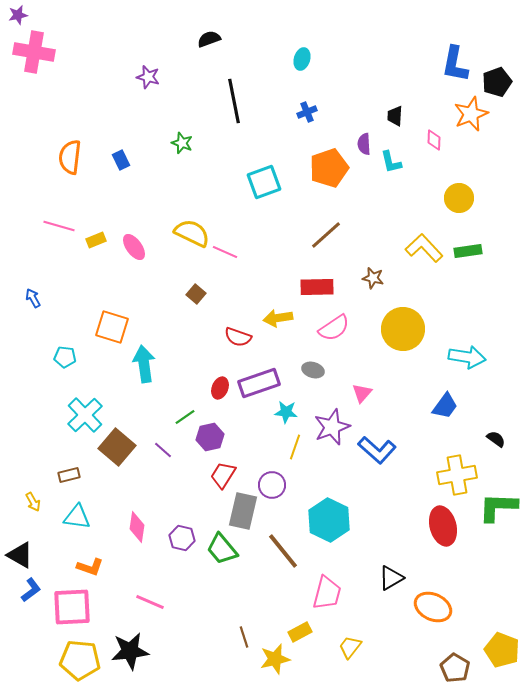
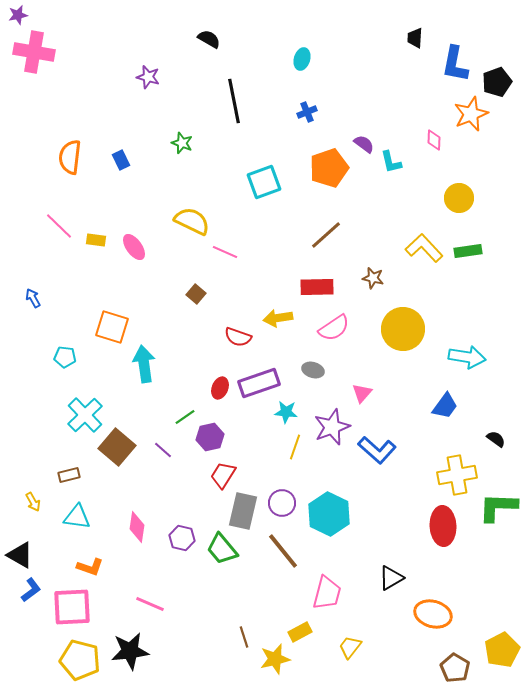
black semicircle at (209, 39): rotated 50 degrees clockwise
black trapezoid at (395, 116): moved 20 px right, 78 px up
purple semicircle at (364, 144): rotated 130 degrees clockwise
pink line at (59, 226): rotated 28 degrees clockwise
yellow semicircle at (192, 233): moved 12 px up
yellow rectangle at (96, 240): rotated 30 degrees clockwise
purple circle at (272, 485): moved 10 px right, 18 px down
cyan hexagon at (329, 520): moved 6 px up
red ellipse at (443, 526): rotated 12 degrees clockwise
pink line at (150, 602): moved 2 px down
orange ellipse at (433, 607): moved 7 px down; rotated 9 degrees counterclockwise
yellow pentagon at (502, 650): rotated 24 degrees clockwise
yellow pentagon at (80, 660): rotated 9 degrees clockwise
